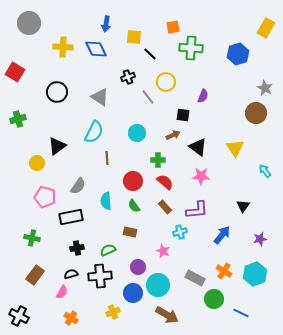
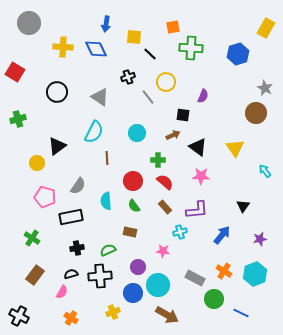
green cross at (32, 238): rotated 21 degrees clockwise
pink star at (163, 251): rotated 16 degrees counterclockwise
